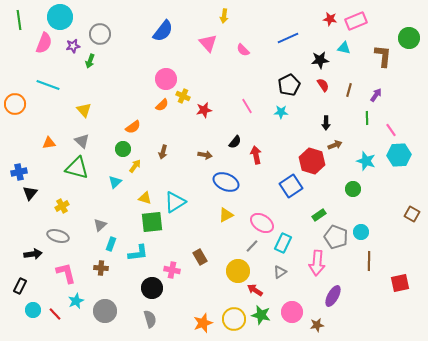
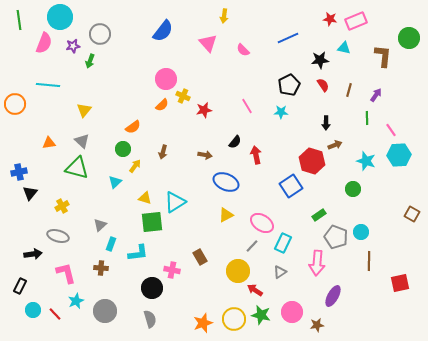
cyan line at (48, 85): rotated 15 degrees counterclockwise
yellow triangle at (84, 110): rotated 21 degrees clockwise
